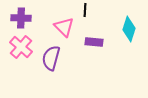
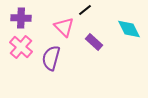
black line: rotated 48 degrees clockwise
cyan diamond: rotated 45 degrees counterclockwise
purple rectangle: rotated 36 degrees clockwise
